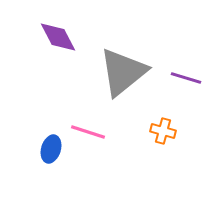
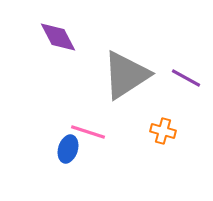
gray triangle: moved 3 px right, 3 px down; rotated 6 degrees clockwise
purple line: rotated 12 degrees clockwise
blue ellipse: moved 17 px right
